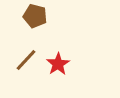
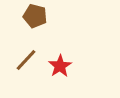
red star: moved 2 px right, 2 px down
